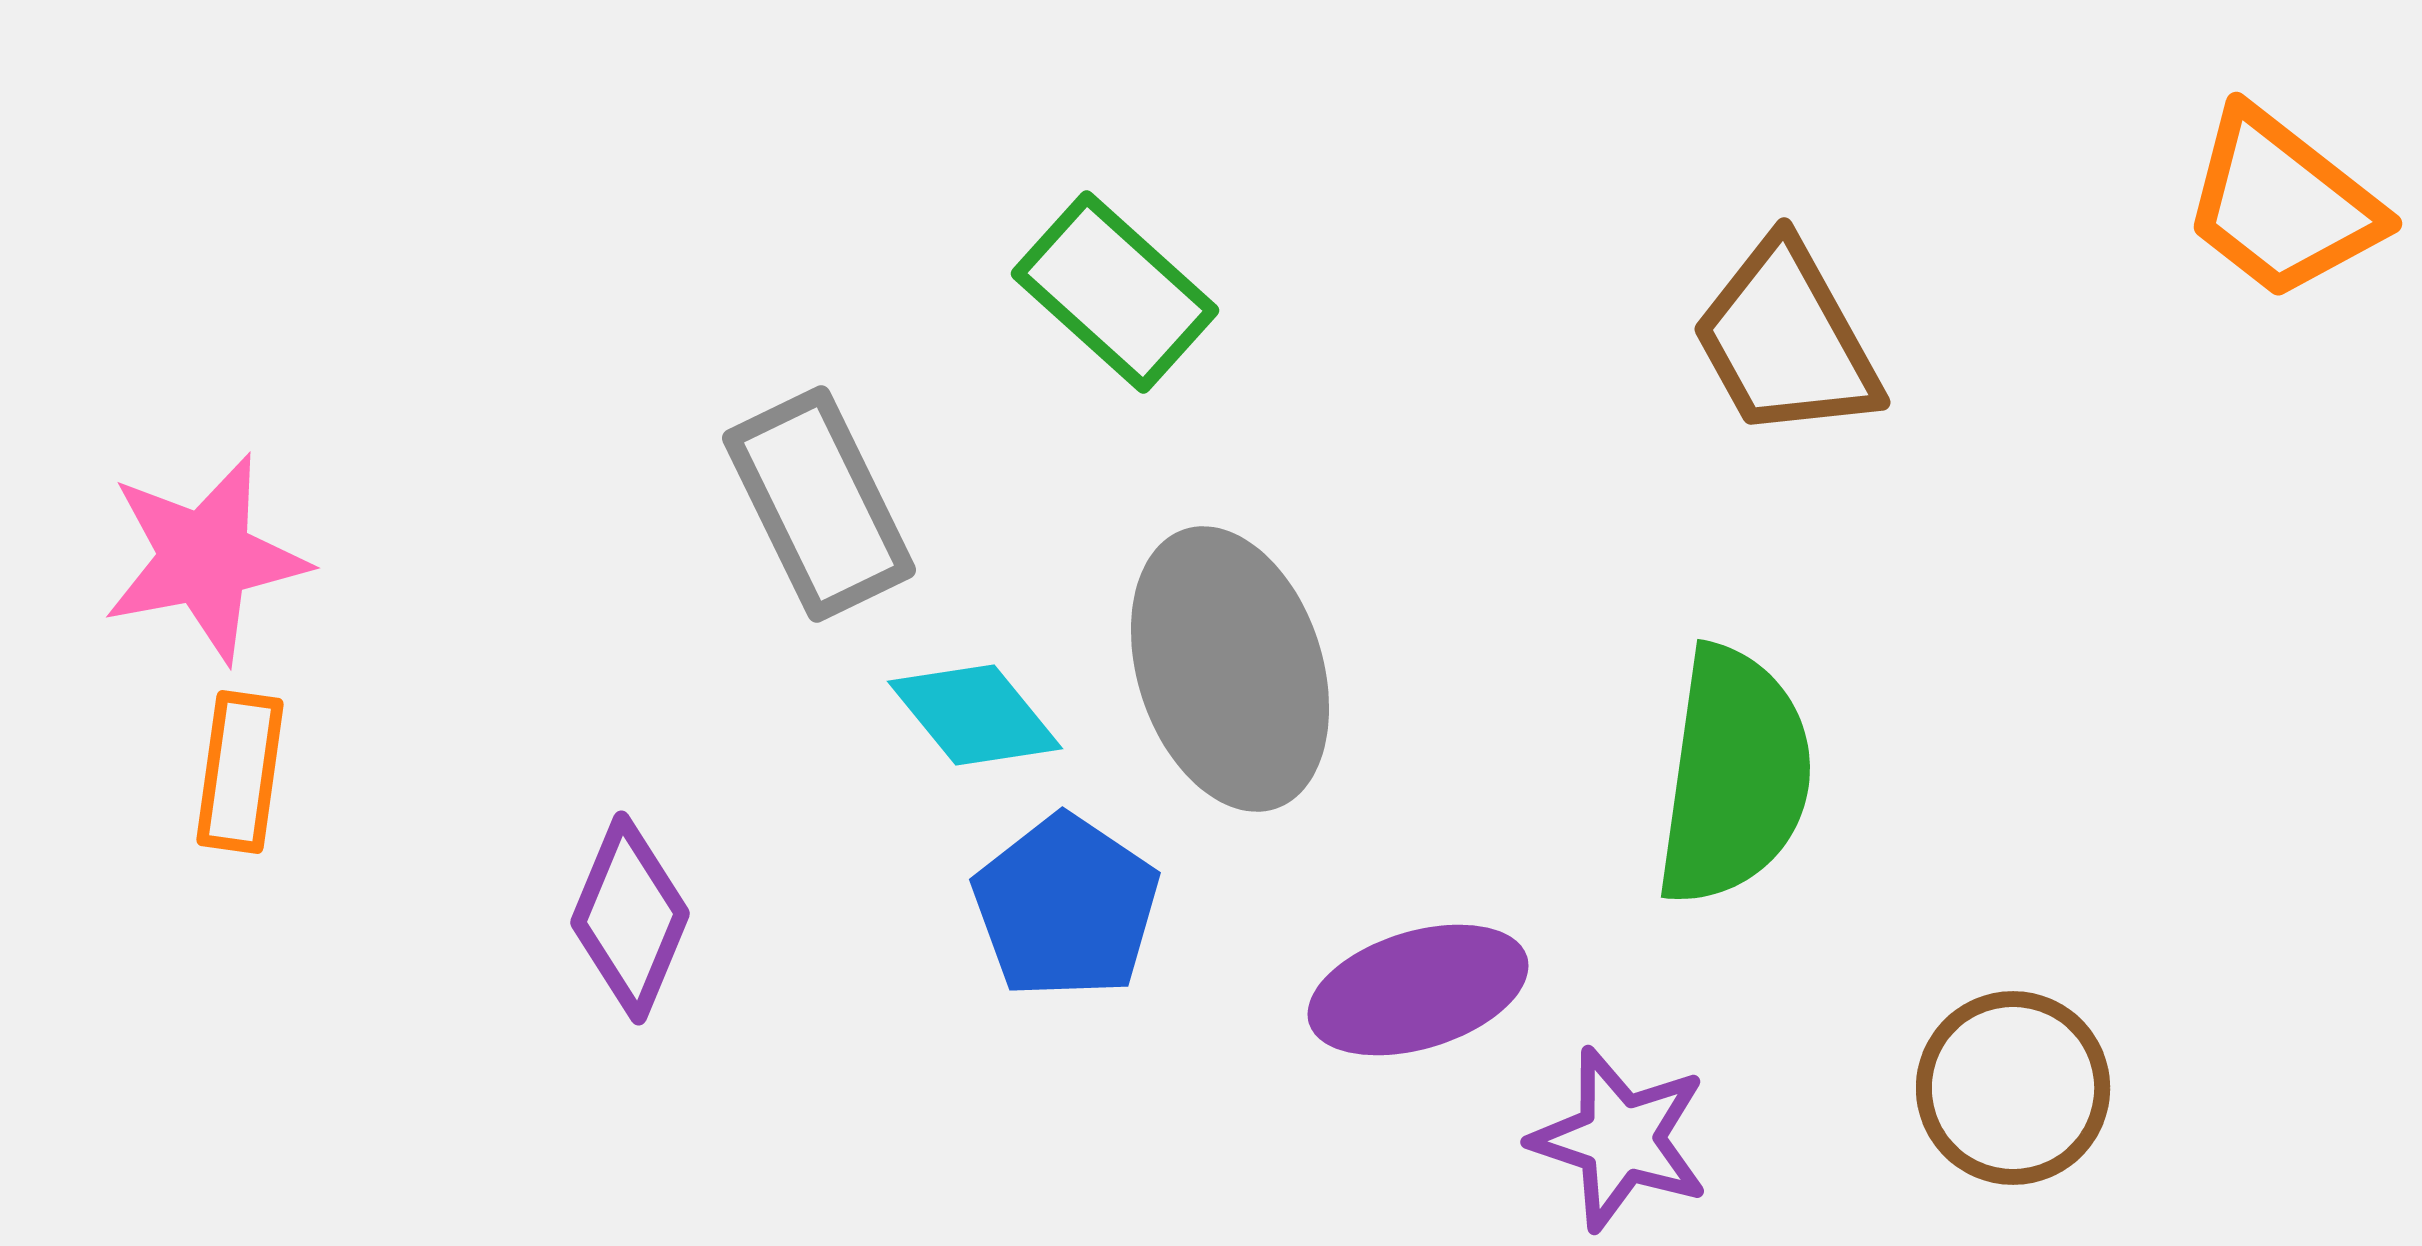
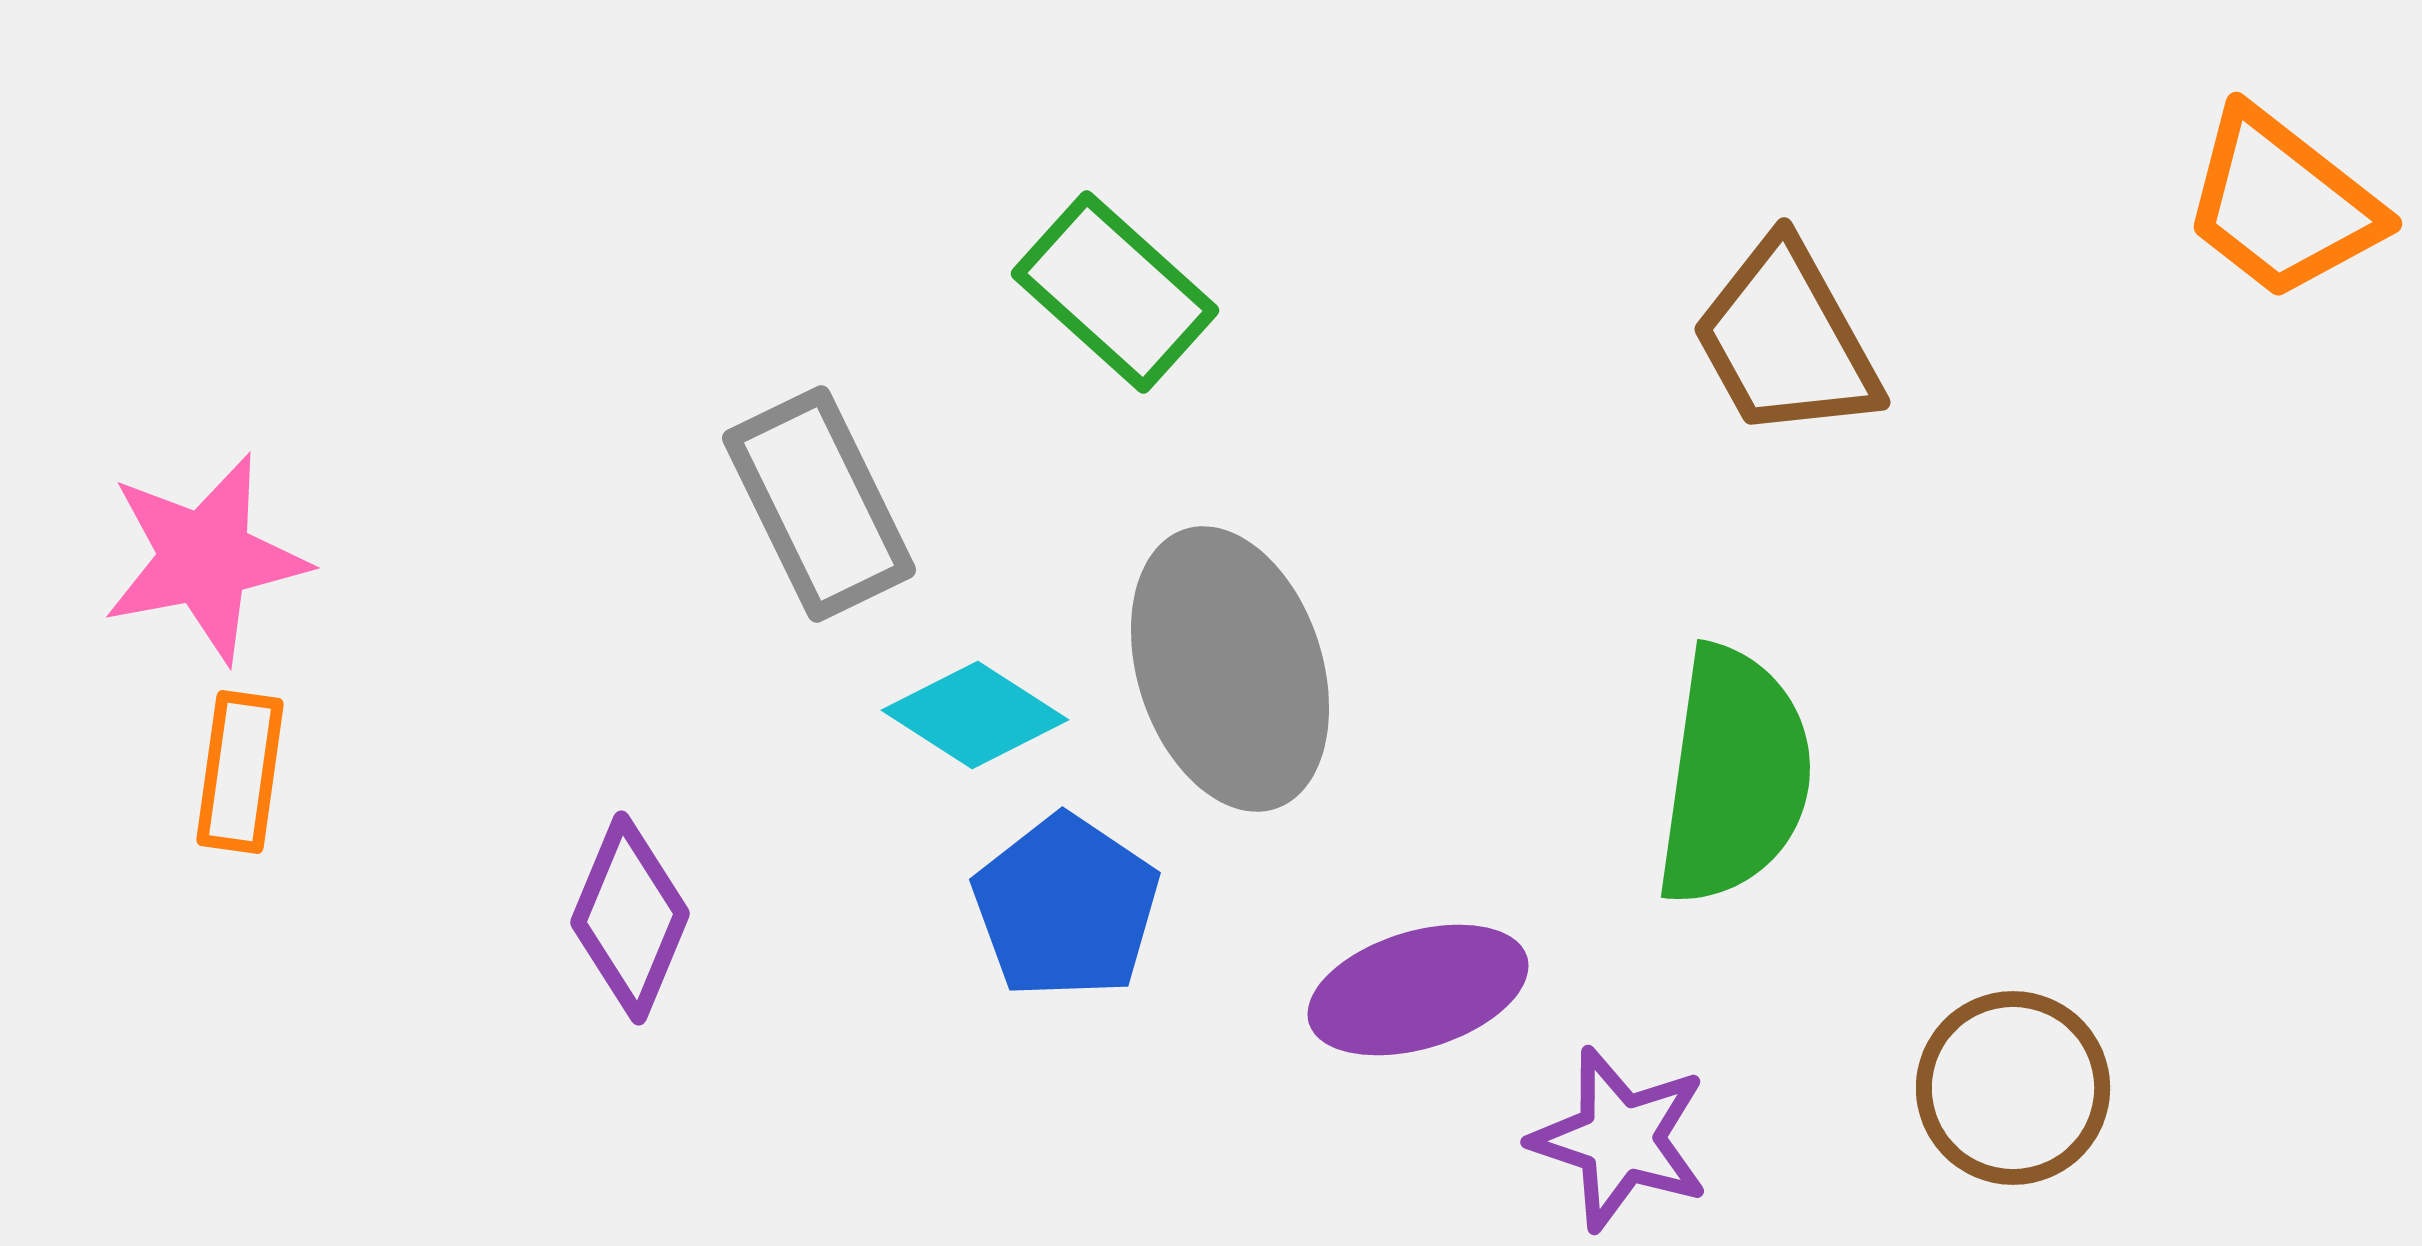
cyan diamond: rotated 18 degrees counterclockwise
